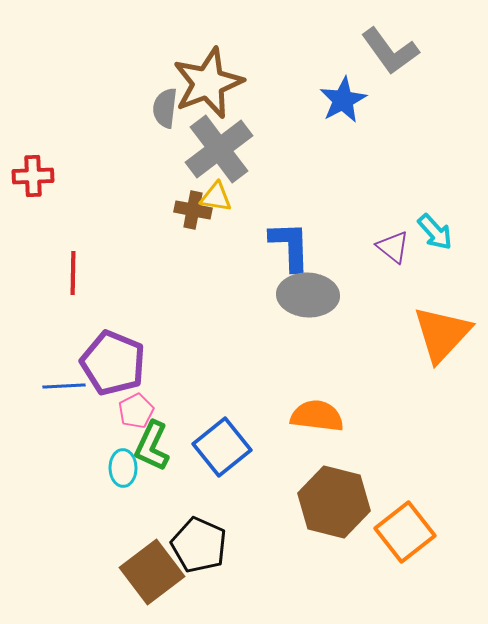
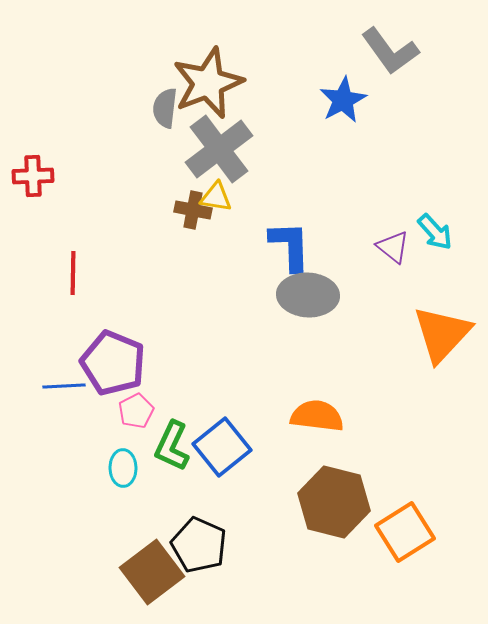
green L-shape: moved 20 px right
orange square: rotated 6 degrees clockwise
